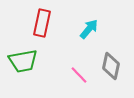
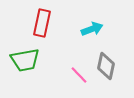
cyan arrow: moved 3 px right; rotated 30 degrees clockwise
green trapezoid: moved 2 px right, 1 px up
gray diamond: moved 5 px left
